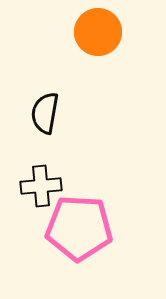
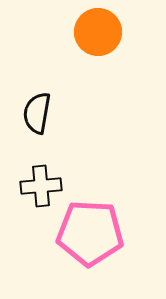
black semicircle: moved 8 px left
pink pentagon: moved 11 px right, 5 px down
